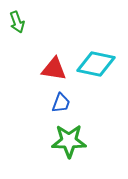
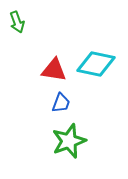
red triangle: moved 1 px down
green star: rotated 20 degrees counterclockwise
